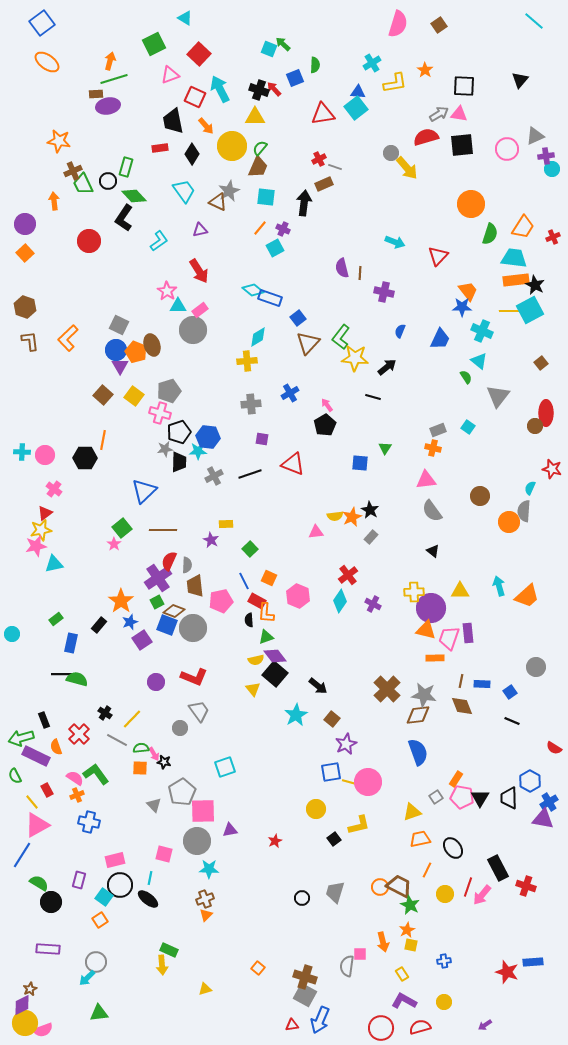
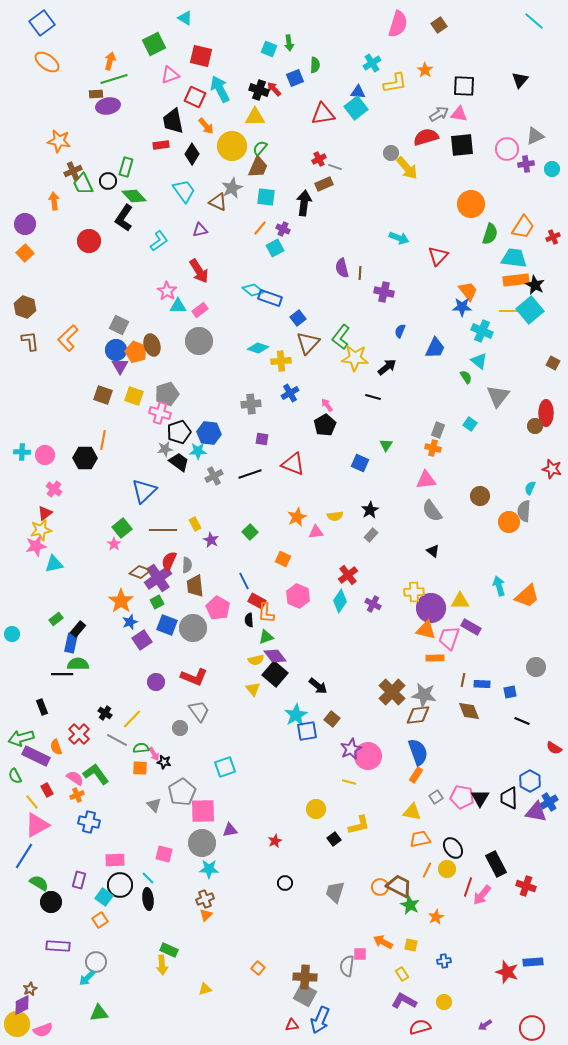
green arrow at (283, 44): moved 6 px right, 1 px up; rotated 140 degrees counterclockwise
red square at (199, 54): moved 2 px right, 2 px down; rotated 30 degrees counterclockwise
red rectangle at (160, 148): moved 1 px right, 3 px up
purple cross at (546, 156): moved 20 px left, 8 px down
gray star at (229, 191): moved 3 px right, 3 px up
cyan arrow at (395, 242): moved 4 px right, 4 px up
cyan square at (530, 310): rotated 12 degrees counterclockwise
gray circle at (193, 330): moved 6 px right, 11 px down
cyan diamond at (258, 337): moved 11 px down; rotated 50 degrees clockwise
blue trapezoid at (440, 339): moved 5 px left, 9 px down
yellow cross at (247, 361): moved 34 px right
brown square at (541, 363): moved 12 px right; rotated 24 degrees counterclockwise
gray pentagon at (169, 391): moved 2 px left, 3 px down
brown square at (103, 395): rotated 24 degrees counterclockwise
yellow square at (134, 396): rotated 18 degrees counterclockwise
cyan square at (468, 427): moved 2 px right, 3 px up
gray rectangle at (438, 430): rotated 49 degrees counterclockwise
blue hexagon at (208, 437): moved 1 px right, 4 px up
green triangle at (385, 448): moved 1 px right, 3 px up
black trapezoid at (179, 462): rotated 55 degrees counterclockwise
blue square at (360, 463): rotated 18 degrees clockwise
black star at (370, 510): rotated 12 degrees clockwise
orange star at (352, 517): moved 55 px left
yellow rectangle at (226, 524): moved 31 px left; rotated 64 degrees clockwise
gray rectangle at (371, 537): moved 2 px up
green square at (250, 549): moved 17 px up
orange square at (269, 578): moved 14 px right, 19 px up
yellow triangle at (460, 591): moved 10 px down
pink pentagon at (221, 601): moved 3 px left, 7 px down; rotated 30 degrees counterclockwise
brown diamond at (174, 611): moved 34 px left, 39 px up
black rectangle at (99, 625): moved 21 px left, 4 px down
purple rectangle at (468, 633): moved 3 px right, 6 px up; rotated 54 degrees counterclockwise
green semicircle at (77, 679): moved 1 px right, 15 px up; rotated 15 degrees counterclockwise
brown line at (461, 681): moved 2 px right, 1 px up
brown cross at (387, 689): moved 5 px right, 3 px down
blue square at (510, 692): rotated 24 degrees clockwise
brown diamond at (462, 706): moved 7 px right, 5 px down
black rectangle at (44, 720): moved 2 px left, 13 px up
black line at (512, 721): moved 10 px right
purple star at (346, 744): moved 5 px right, 5 px down
blue square at (331, 772): moved 24 px left, 41 px up
orange rectangle at (456, 779): moved 40 px left, 4 px up
pink circle at (368, 782): moved 26 px up
yellow triangle at (412, 812): rotated 30 degrees clockwise
purple triangle at (543, 819): moved 7 px left, 7 px up
gray circle at (197, 841): moved 5 px right, 2 px down
blue line at (22, 855): moved 2 px right, 1 px down
pink rectangle at (115, 860): rotated 12 degrees clockwise
black rectangle at (498, 868): moved 2 px left, 4 px up
cyan line at (150, 878): moved 2 px left; rotated 56 degrees counterclockwise
yellow circle at (445, 894): moved 2 px right, 25 px up
black circle at (302, 898): moved 17 px left, 15 px up
black ellipse at (148, 899): rotated 45 degrees clockwise
orange star at (407, 930): moved 29 px right, 13 px up
orange arrow at (383, 942): rotated 132 degrees clockwise
purple rectangle at (48, 949): moved 10 px right, 3 px up
brown cross at (305, 977): rotated 15 degrees counterclockwise
yellow circle at (25, 1023): moved 8 px left, 1 px down
red circle at (381, 1028): moved 151 px right
